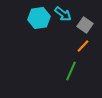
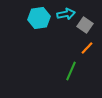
cyan arrow: moved 3 px right; rotated 48 degrees counterclockwise
orange line: moved 4 px right, 2 px down
